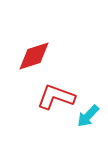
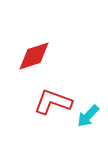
red L-shape: moved 3 px left, 5 px down
